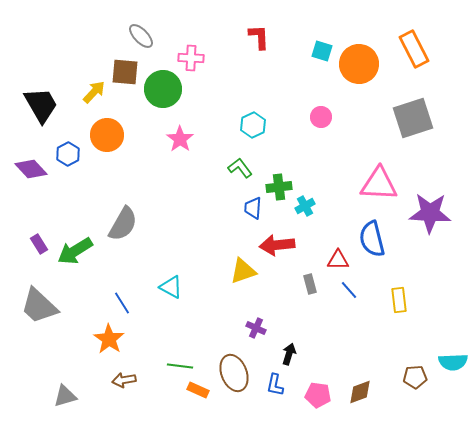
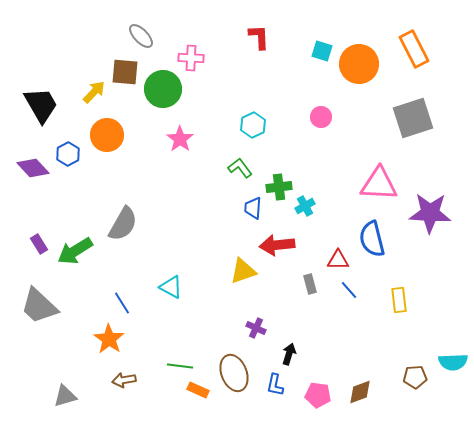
purple diamond at (31, 169): moved 2 px right, 1 px up
